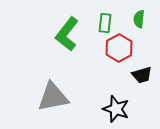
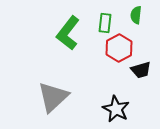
green semicircle: moved 3 px left, 4 px up
green L-shape: moved 1 px right, 1 px up
black trapezoid: moved 1 px left, 5 px up
gray triangle: rotated 32 degrees counterclockwise
black star: rotated 8 degrees clockwise
